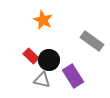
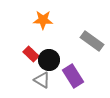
orange star: rotated 24 degrees counterclockwise
red rectangle: moved 2 px up
gray triangle: rotated 18 degrees clockwise
